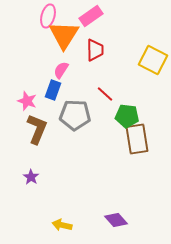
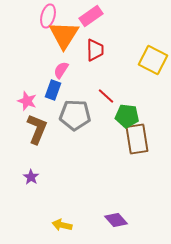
red line: moved 1 px right, 2 px down
